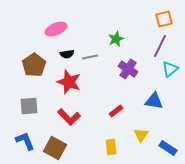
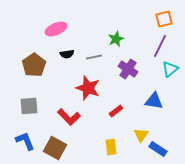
gray line: moved 4 px right
red star: moved 19 px right, 6 px down
blue rectangle: moved 10 px left, 1 px down
